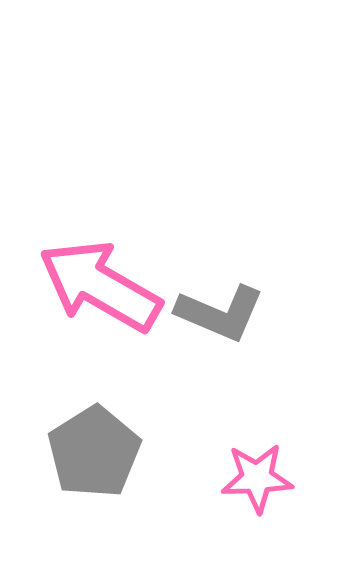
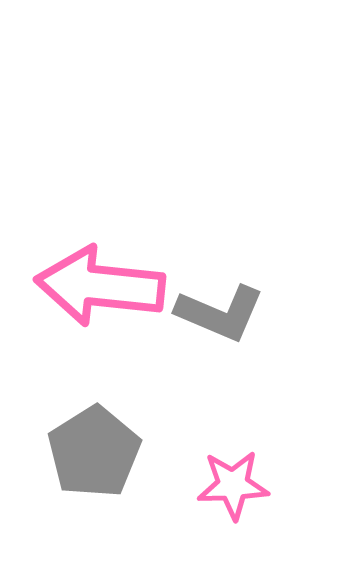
pink arrow: rotated 24 degrees counterclockwise
pink star: moved 24 px left, 7 px down
